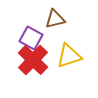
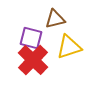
purple square: rotated 15 degrees counterclockwise
yellow triangle: moved 9 px up
